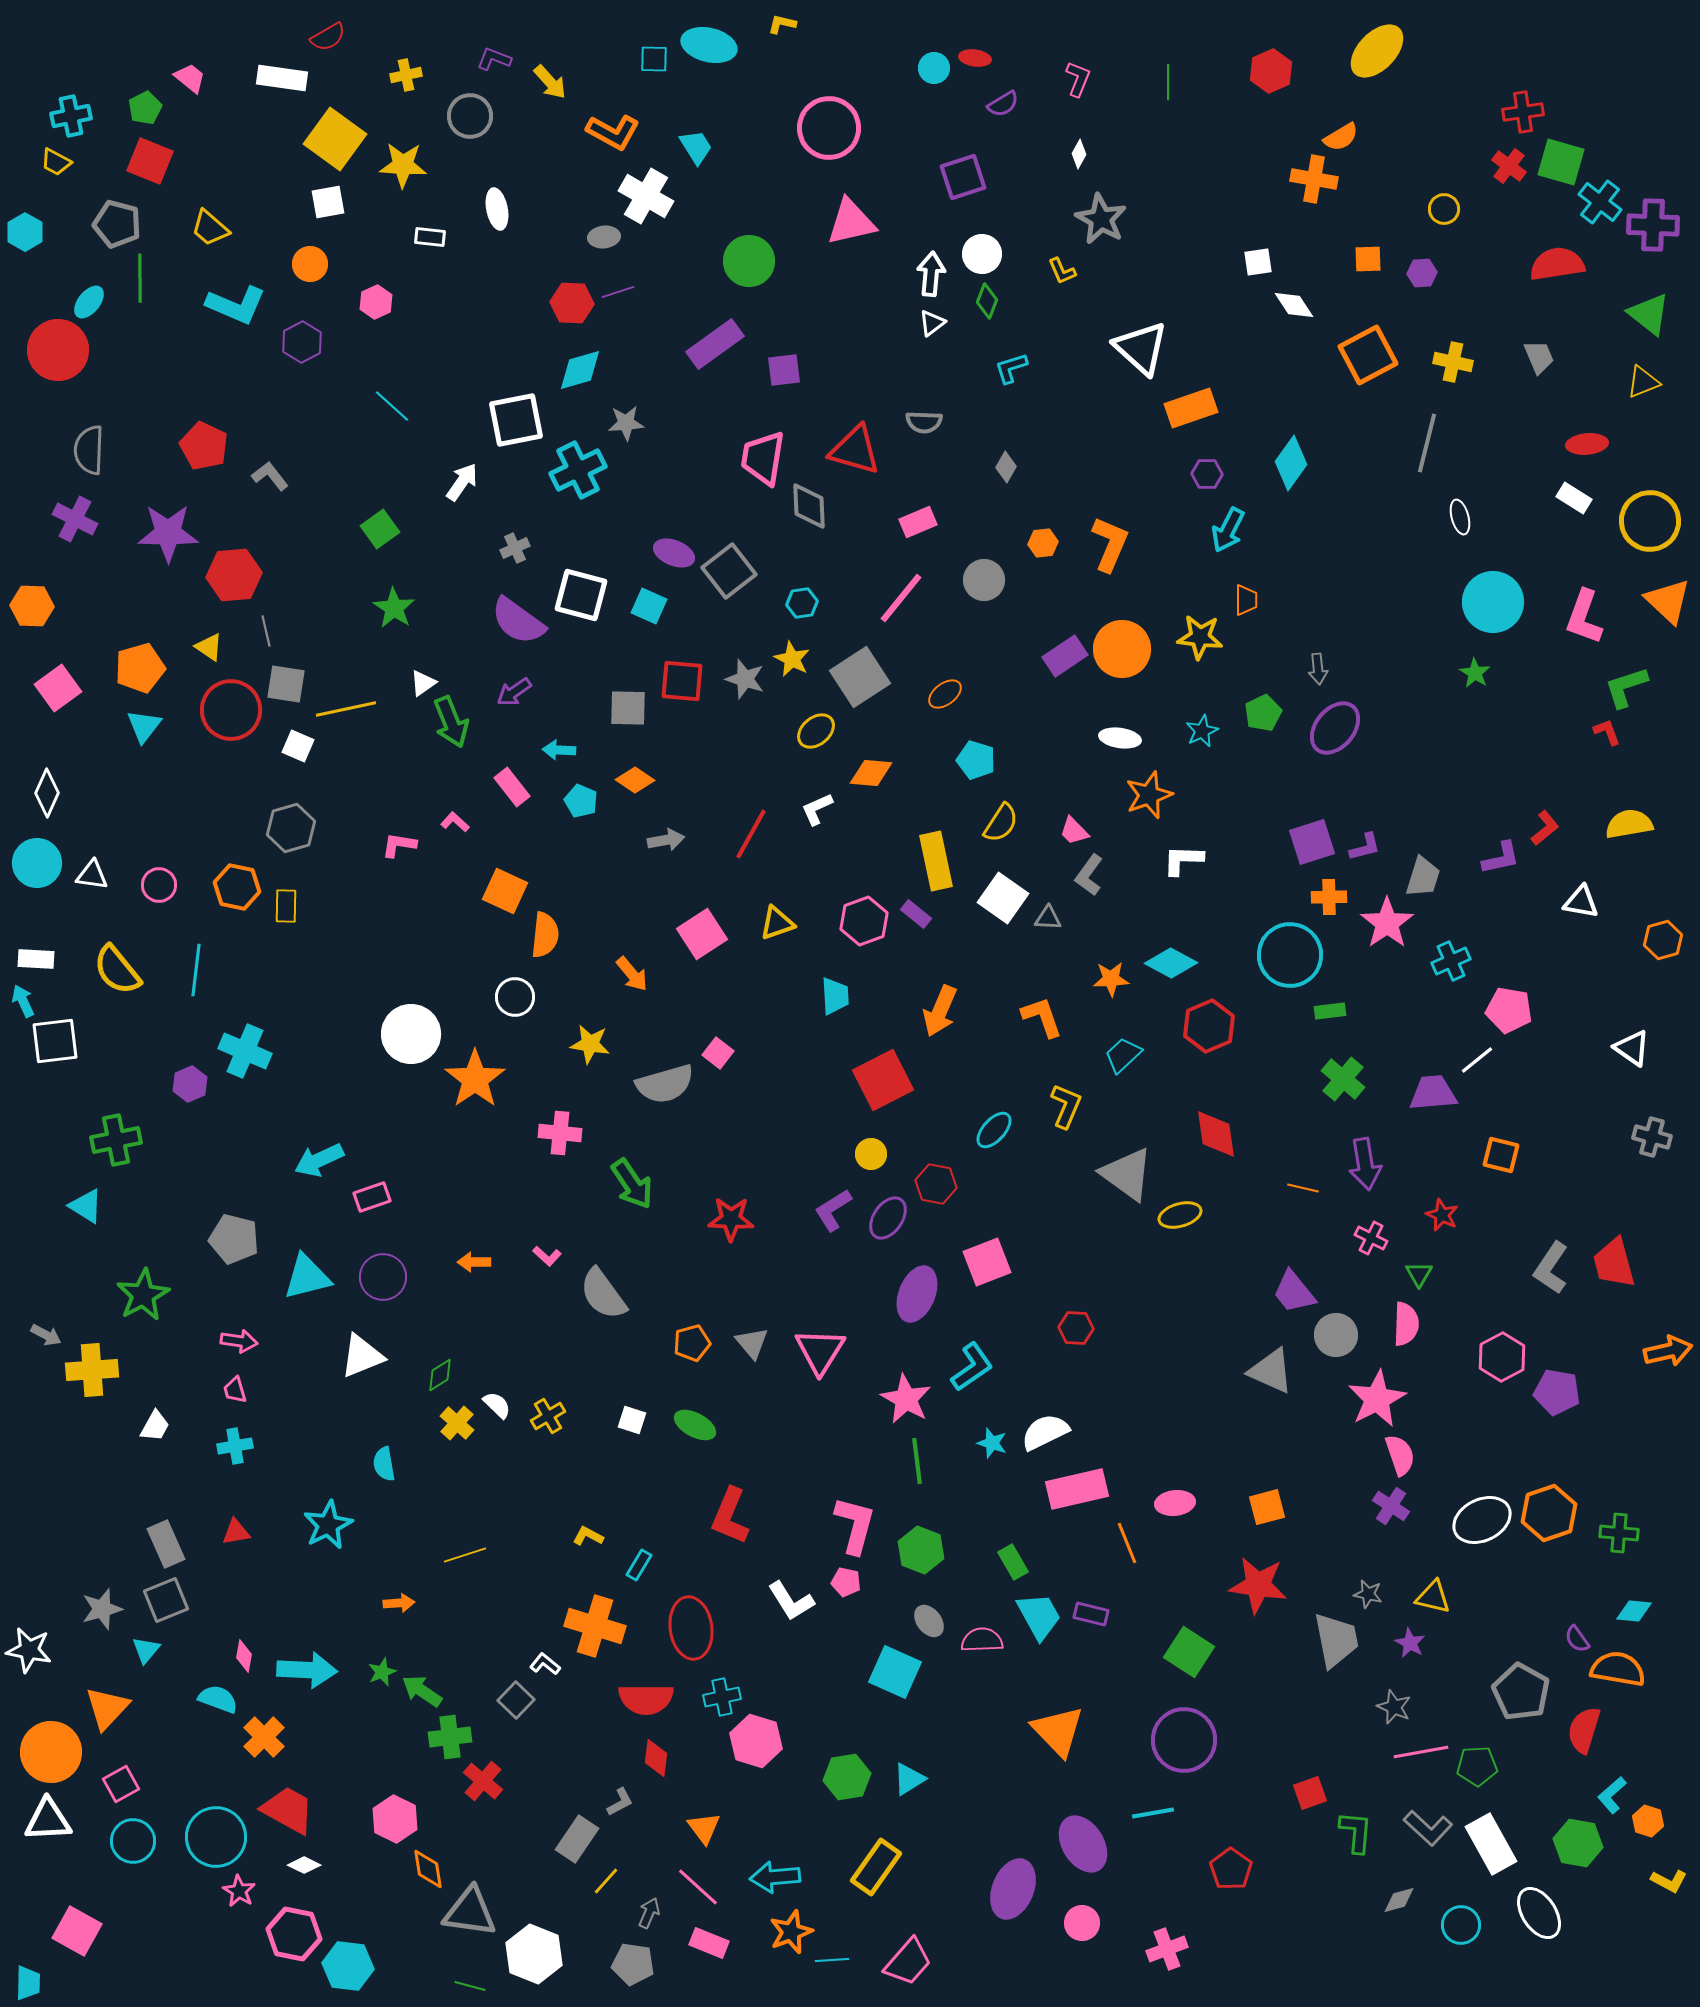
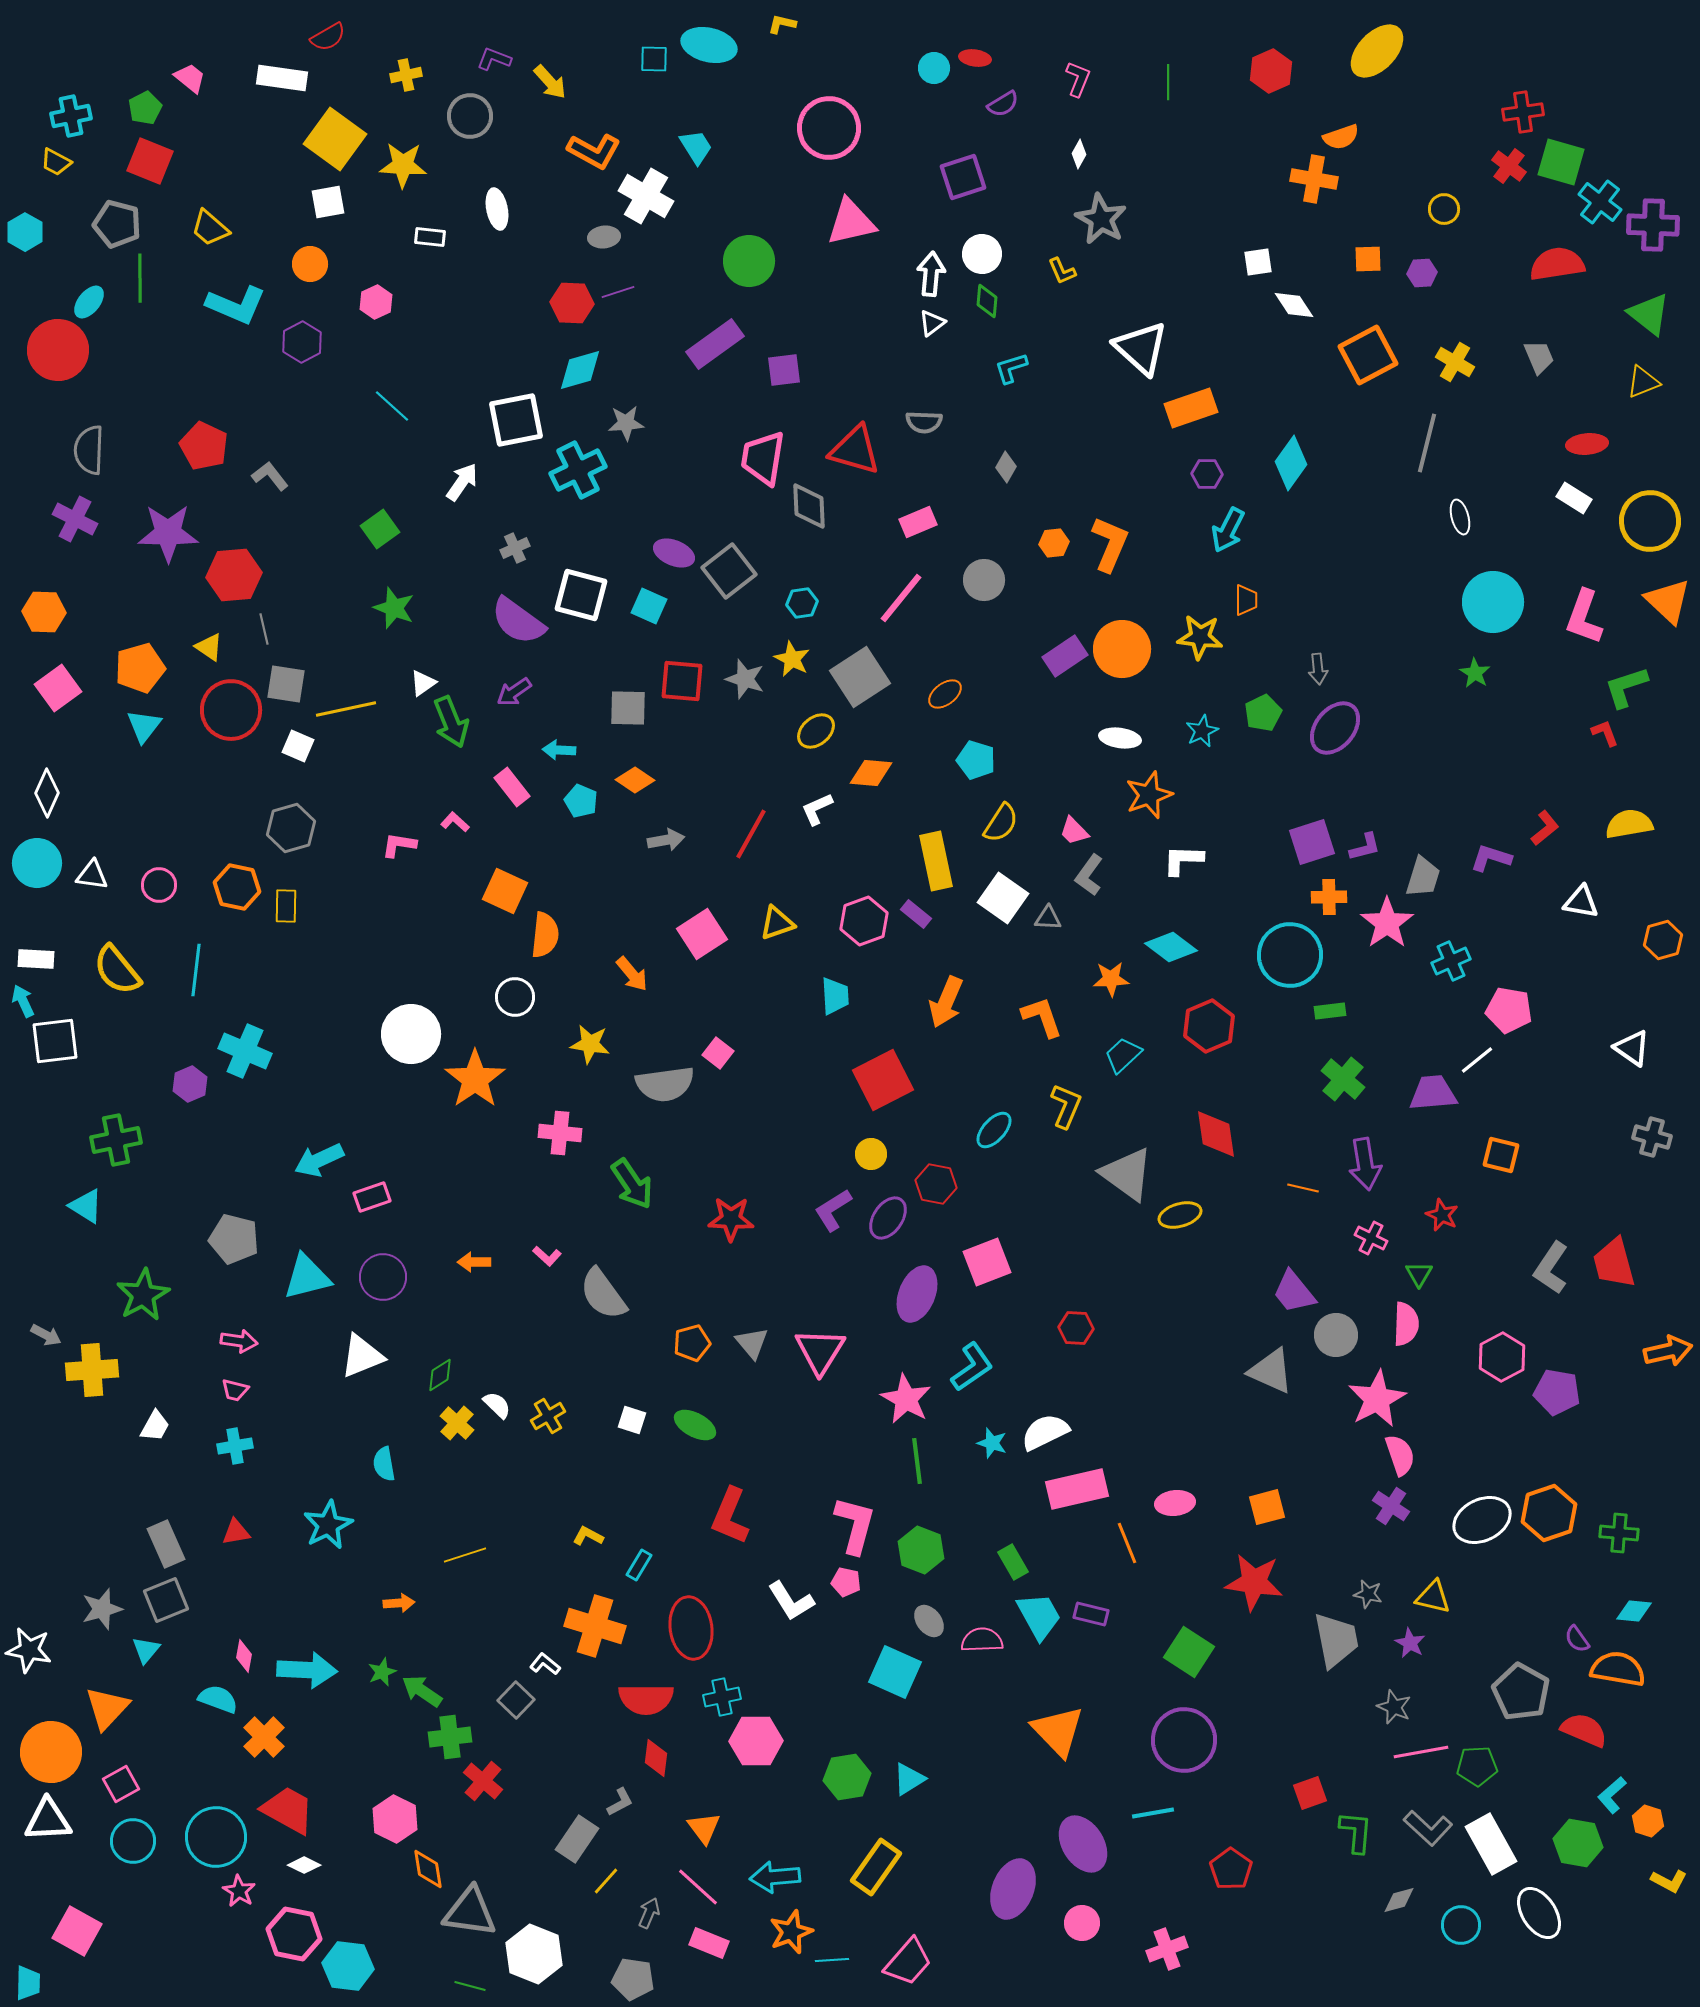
orange L-shape at (613, 132): moved 19 px left, 19 px down
orange semicircle at (1341, 137): rotated 12 degrees clockwise
green diamond at (987, 301): rotated 16 degrees counterclockwise
yellow cross at (1453, 362): moved 2 px right; rotated 18 degrees clockwise
orange hexagon at (1043, 543): moved 11 px right
orange hexagon at (32, 606): moved 12 px right, 6 px down
green star at (394, 608): rotated 12 degrees counterclockwise
gray line at (266, 631): moved 2 px left, 2 px up
red L-shape at (1607, 732): moved 2 px left, 1 px down
purple L-shape at (1501, 858): moved 10 px left; rotated 150 degrees counterclockwise
cyan diamond at (1171, 963): moved 16 px up; rotated 9 degrees clockwise
orange arrow at (940, 1011): moved 6 px right, 9 px up
gray semicircle at (665, 1084): rotated 8 degrees clockwise
pink trapezoid at (235, 1390): rotated 60 degrees counterclockwise
red star at (1258, 1585): moved 4 px left, 3 px up
red semicircle at (1584, 1730): rotated 96 degrees clockwise
pink hexagon at (756, 1741): rotated 18 degrees counterclockwise
gray pentagon at (633, 1964): moved 15 px down
